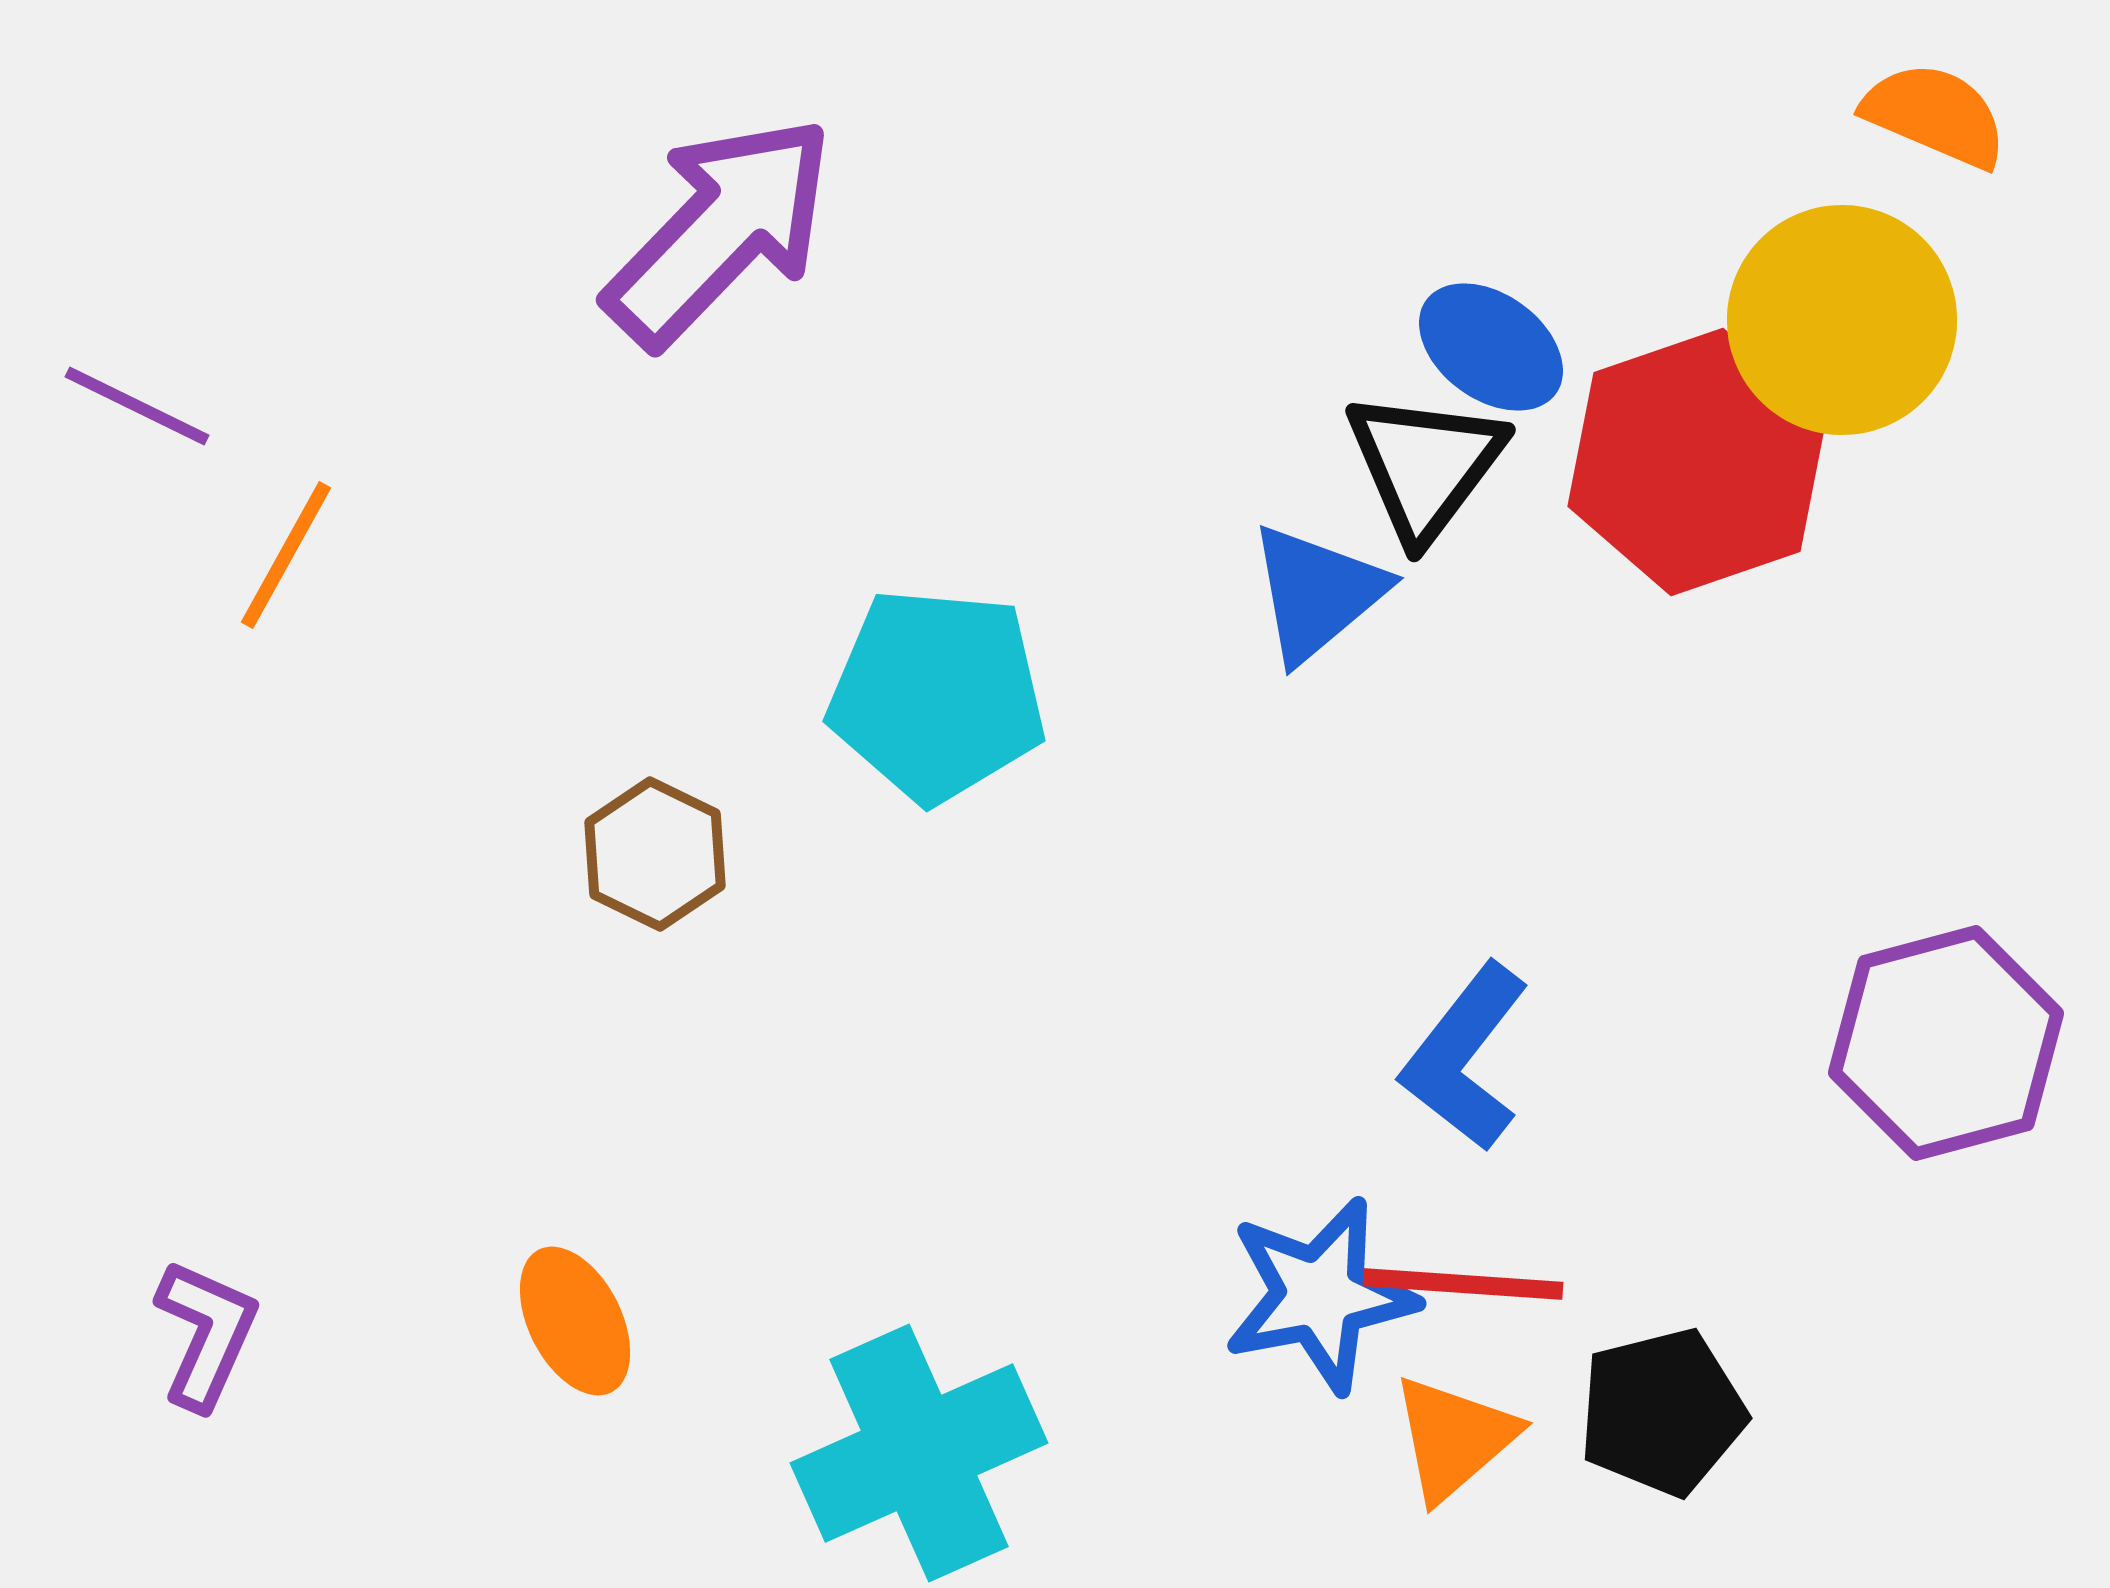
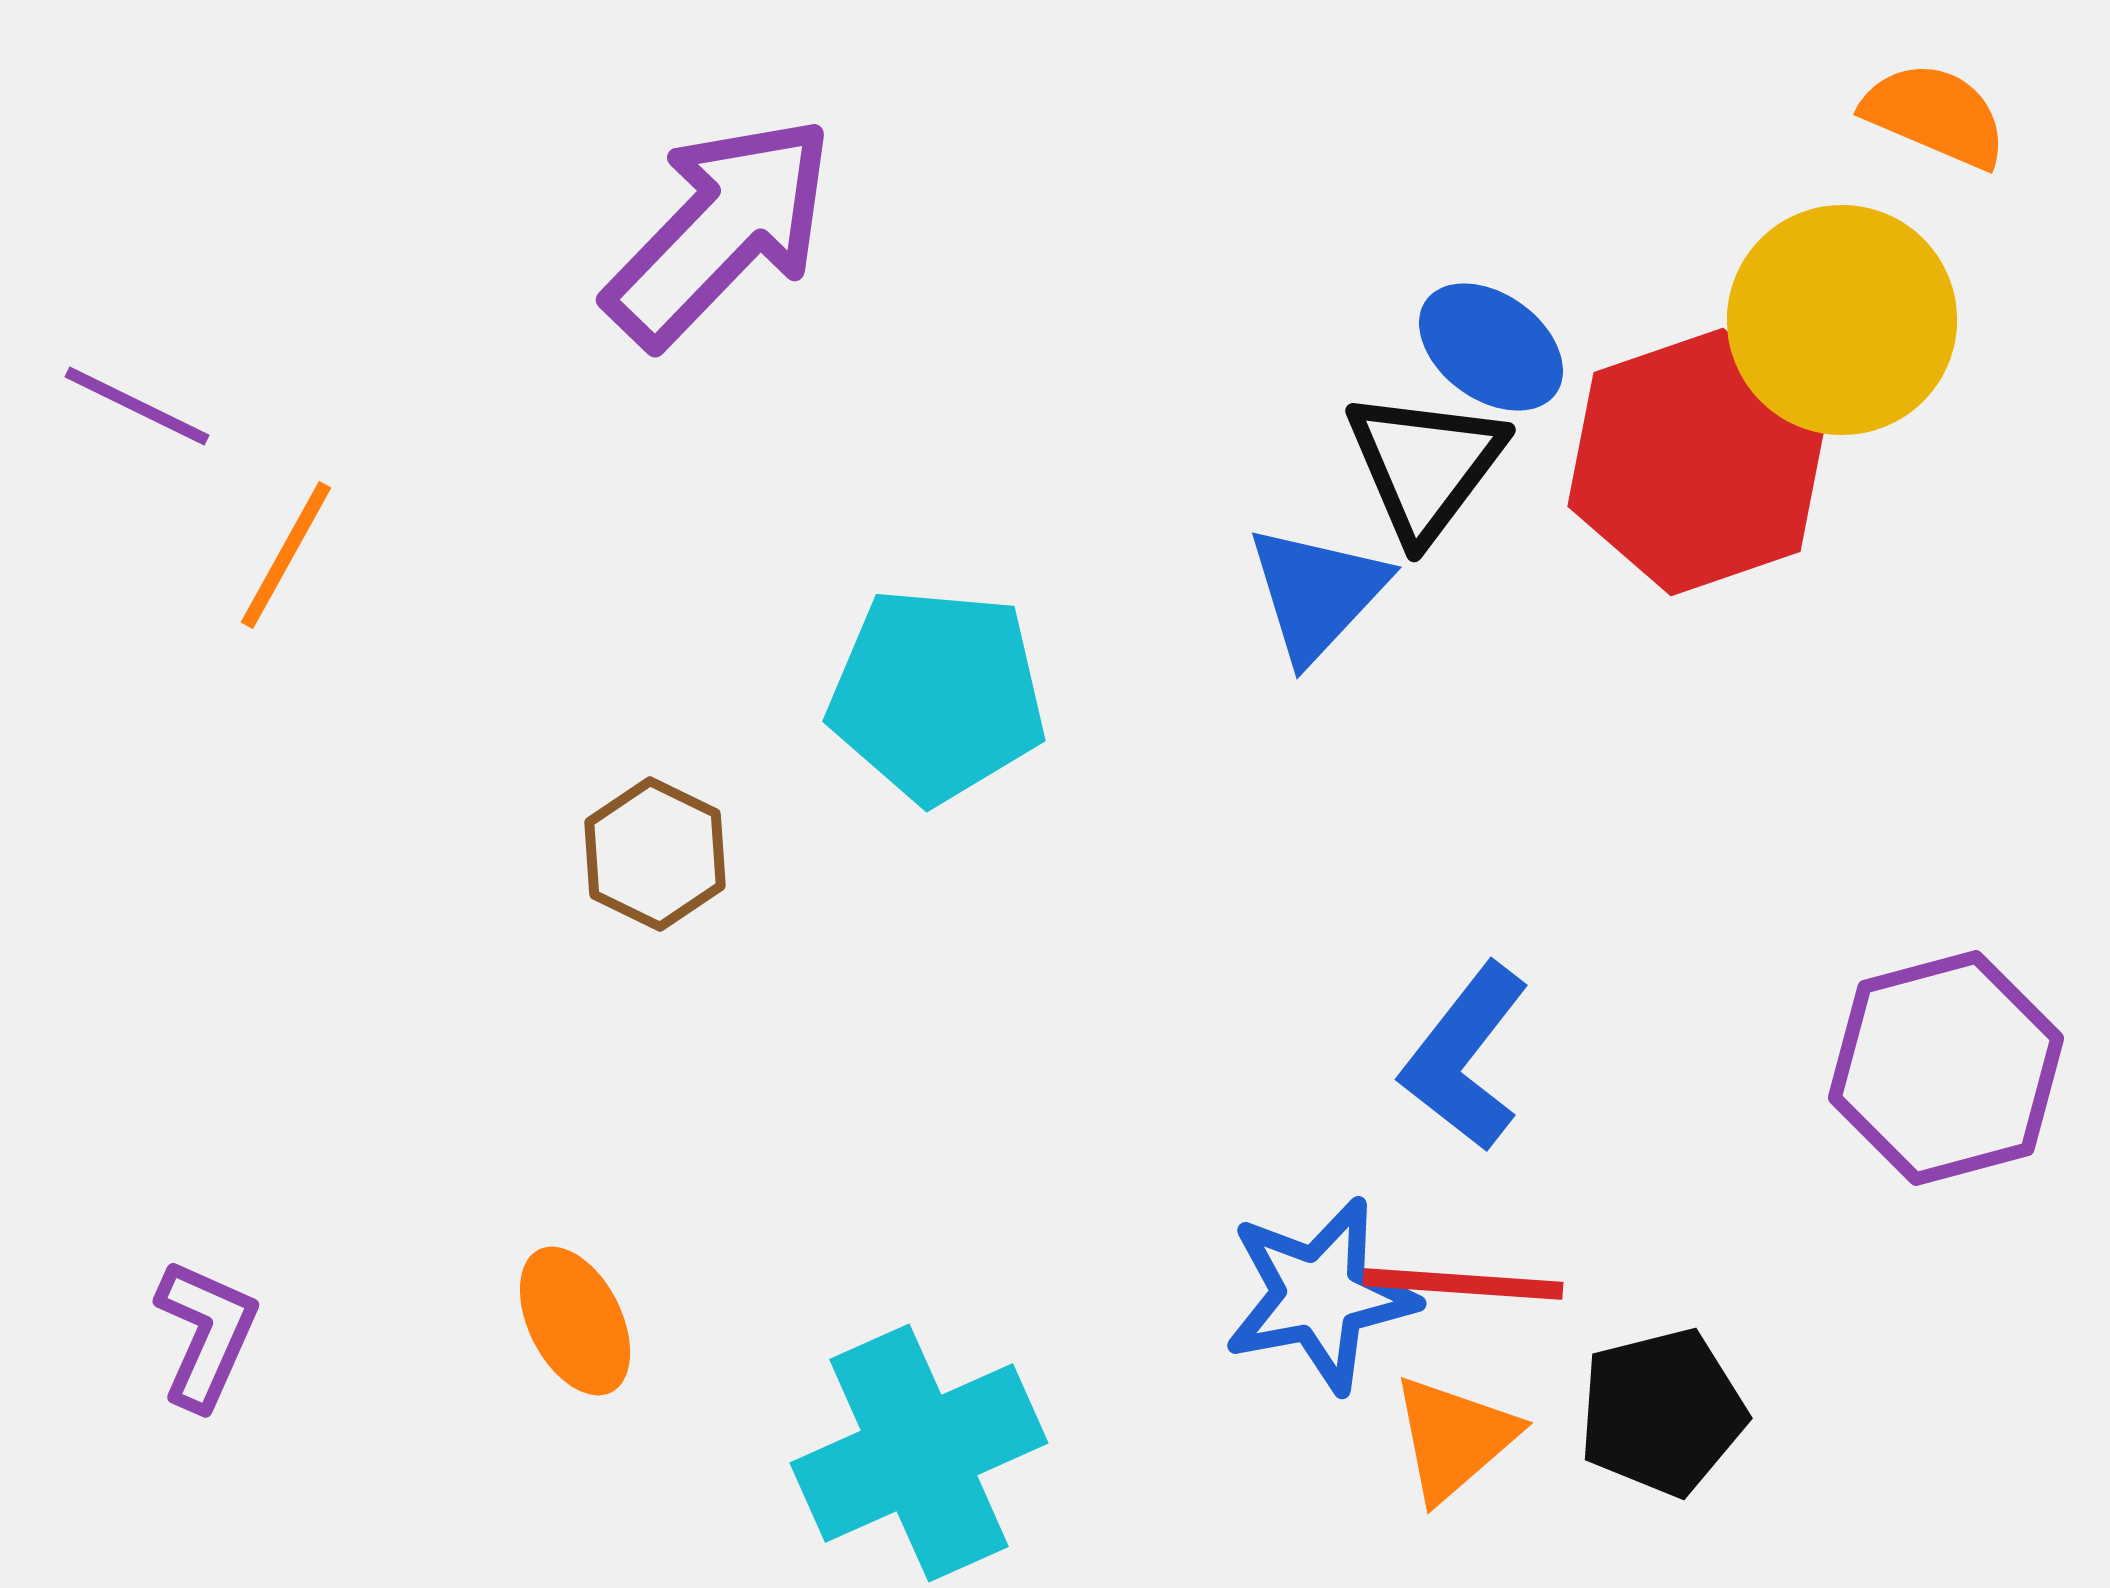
blue triangle: rotated 7 degrees counterclockwise
purple hexagon: moved 25 px down
